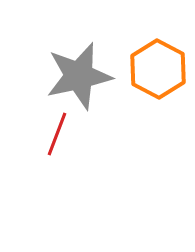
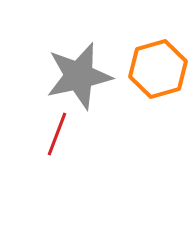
orange hexagon: rotated 16 degrees clockwise
